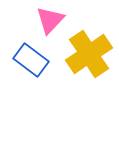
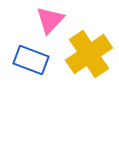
blue rectangle: rotated 16 degrees counterclockwise
